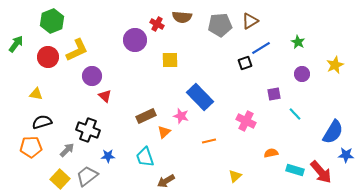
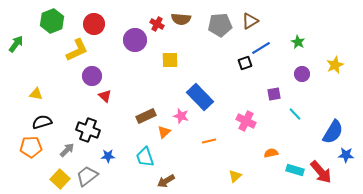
brown semicircle at (182, 17): moved 1 px left, 2 px down
red circle at (48, 57): moved 46 px right, 33 px up
